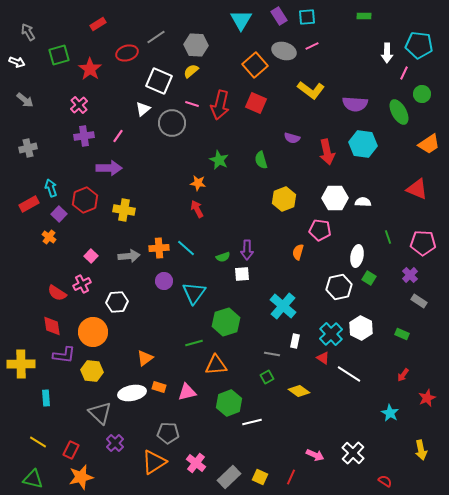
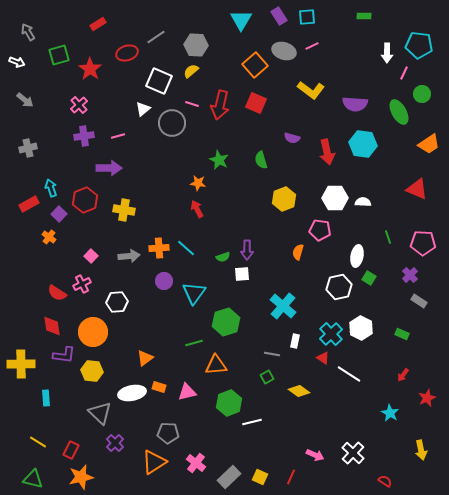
pink line at (118, 136): rotated 40 degrees clockwise
